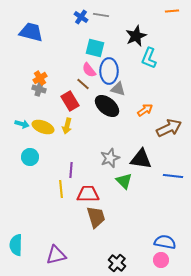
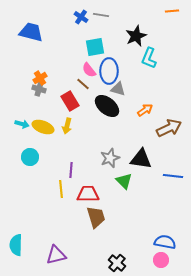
cyan square: moved 1 px up; rotated 24 degrees counterclockwise
